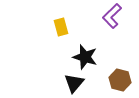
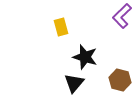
purple L-shape: moved 10 px right
